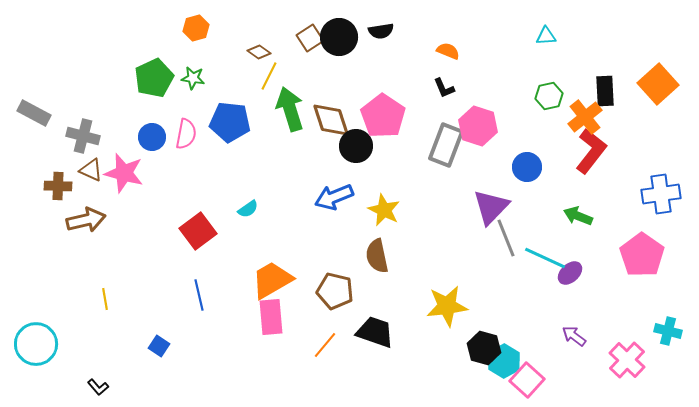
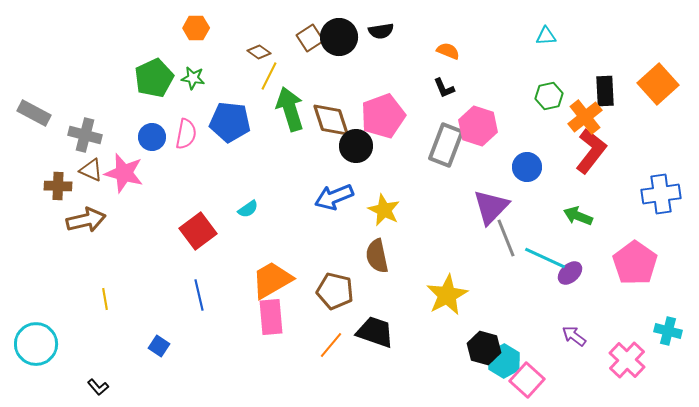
orange hexagon at (196, 28): rotated 15 degrees clockwise
pink pentagon at (383, 116): rotated 18 degrees clockwise
gray cross at (83, 136): moved 2 px right, 1 px up
pink pentagon at (642, 255): moved 7 px left, 8 px down
yellow star at (447, 306): moved 11 px up; rotated 21 degrees counterclockwise
orange line at (325, 345): moved 6 px right
